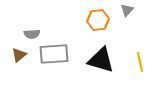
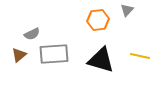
gray semicircle: rotated 21 degrees counterclockwise
yellow line: moved 6 px up; rotated 66 degrees counterclockwise
